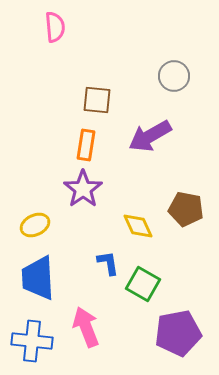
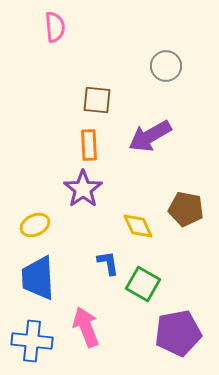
gray circle: moved 8 px left, 10 px up
orange rectangle: moved 3 px right; rotated 12 degrees counterclockwise
